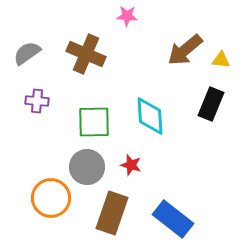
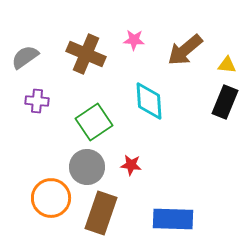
pink star: moved 7 px right, 24 px down
gray semicircle: moved 2 px left, 4 px down
yellow triangle: moved 6 px right, 5 px down
black rectangle: moved 14 px right, 2 px up
cyan diamond: moved 1 px left, 15 px up
green square: rotated 33 degrees counterclockwise
red star: rotated 10 degrees counterclockwise
brown rectangle: moved 11 px left
blue rectangle: rotated 36 degrees counterclockwise
